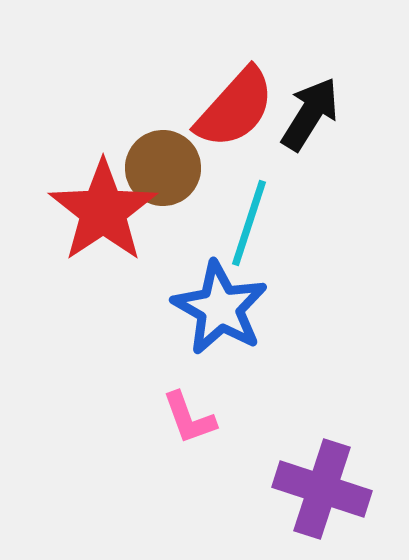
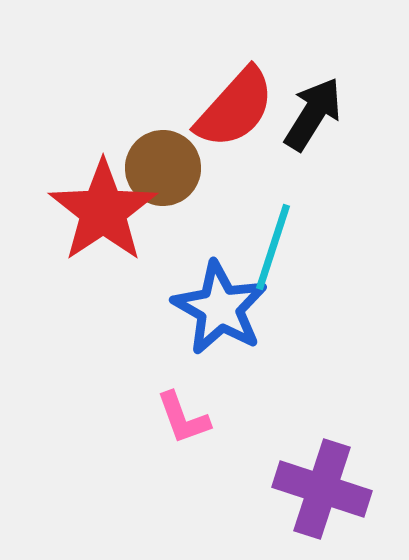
black arrow: moved 3 px right
cyan line: moved 24 px right, 24 px down
pink L-shape: moved 6 px left
